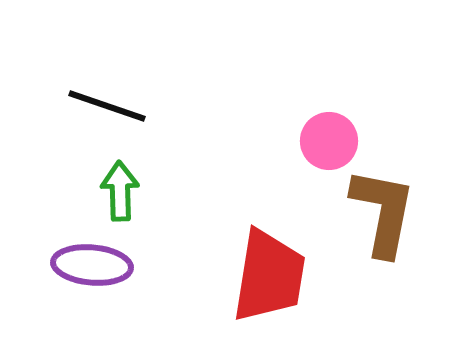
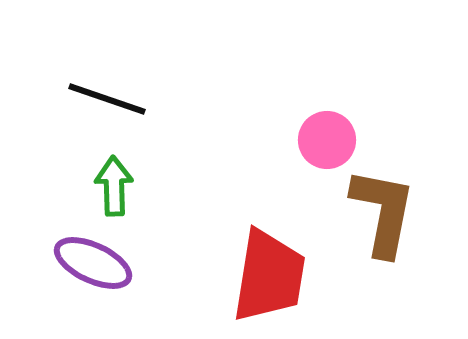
black line: moved 7 px up
pink circle: moved 2 px left, 1 px up
green arrow: moved 6 px left, 5 px up
purple ellipse: moved 1 px right, 2 px up; rotated 20 degrees clockwise
